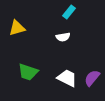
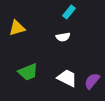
green trapezoid: rotated 40 degrees counterclockwise
purple semicircle: moved 3 px down
